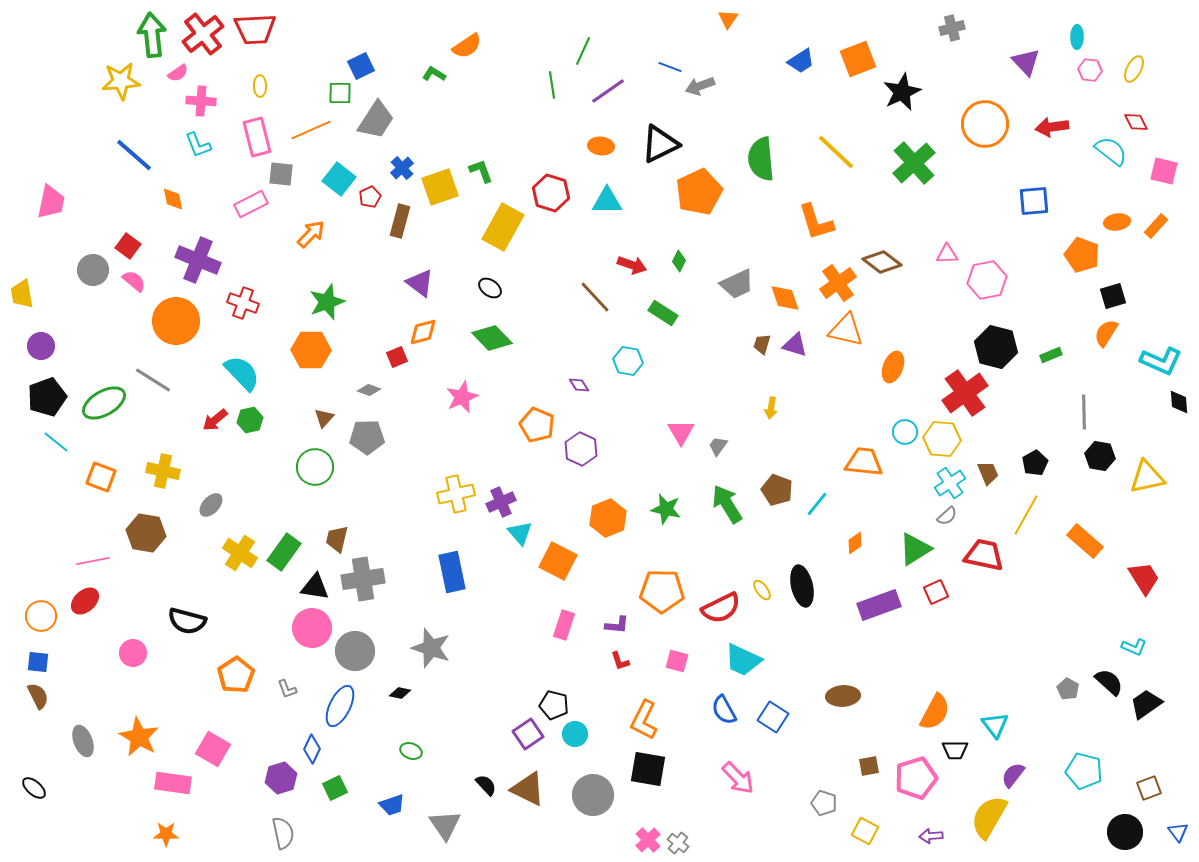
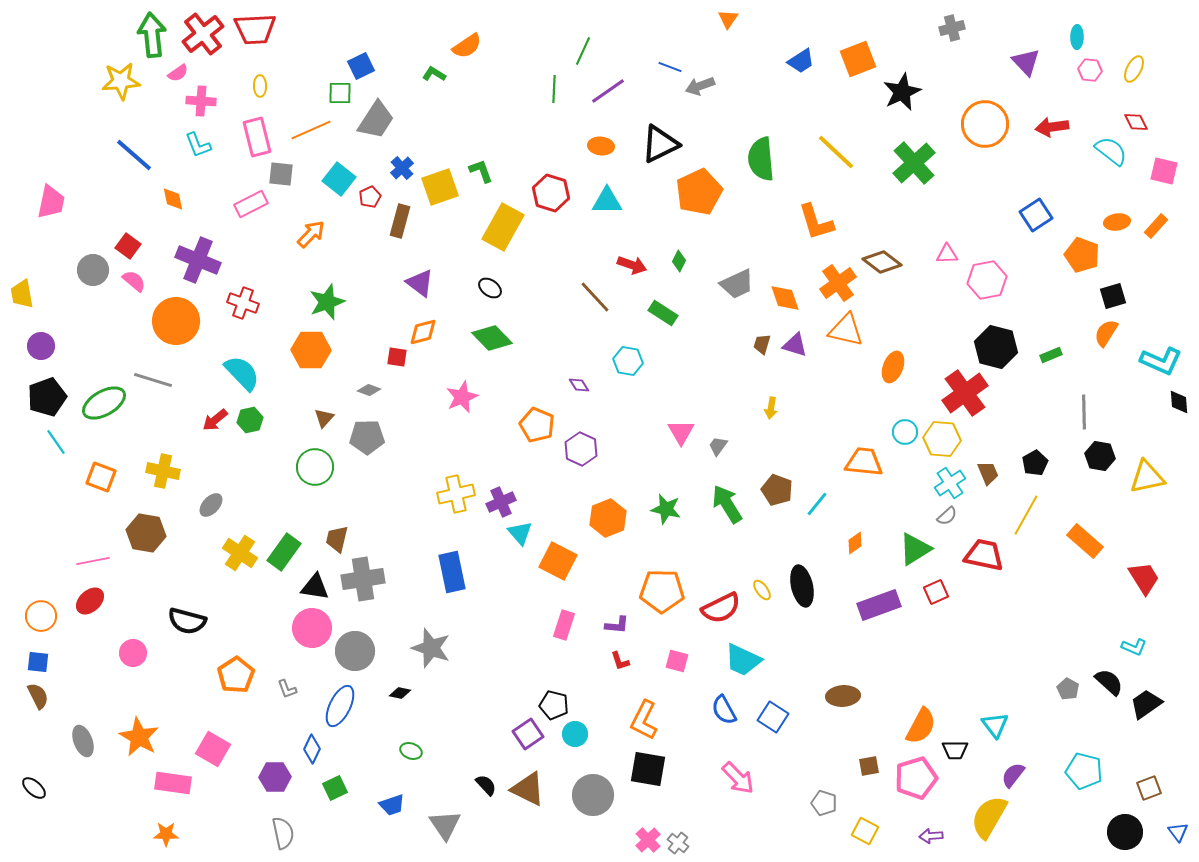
green line at (552, 85): moved 2 px right, 4 px down; rotated 12 degrees clockwise
blue square at (1034, 201): moved 2 px right, 14 px down; rotated 28 degrees counterclockwise
red square at (397, 357): rotated 30 degrees clockwise
gray line at (153, 380): rotated 15 degrees counterclockwise
cyan line at (56, 442): rotated 16 degrees clockwise
red ellipse at (85, 601): moved 5 px right
orange semicircle at (935, 712): moved 14 px left, 14 px down
purple hexagon at (281, 778): moved 6 px left, 1 px up; rotated 16 degrees clockwise
